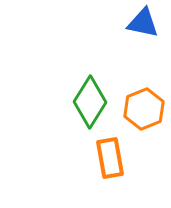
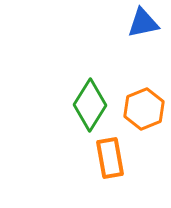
blue triangle: rotated 24 degrees counterclockwise
green diamond: moved 3 px down
